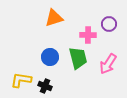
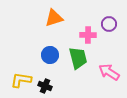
blue circle: moved 2 px up
pink arrow: moved 1 px right, 8 px down; rotated 90 degrees clockwise
